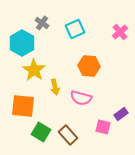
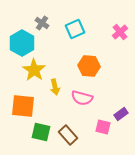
pink semicircle: moved 1 px right
green square: rotated 18 degrees counterclockwise
